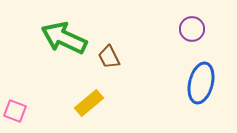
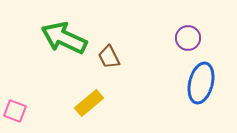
purple circle: moved 4 px left, 9 px down
